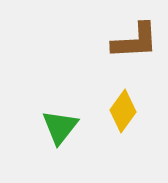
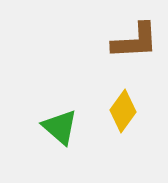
green triangle: rotated 27 degrees counterclockwise
